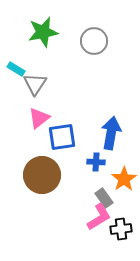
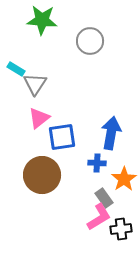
green star: moved 1 px left, 12 px up; rotated 16 degrees clockwise
gray circle: moved 4 px left
blue cross: moved 1 px right, 1 px down
